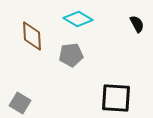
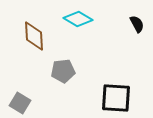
brown diamond: moved 2 px right
gray pentagon: moved 8 px left, 16 px down
